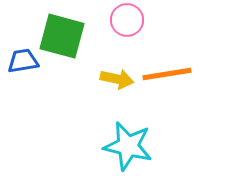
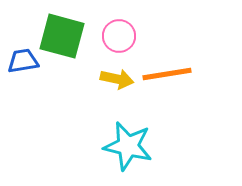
pink circle: moved 8 px left, 16 px down
